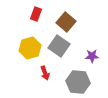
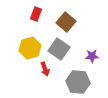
gray square: moved 3 px down
red arrow: moved 4 px up
